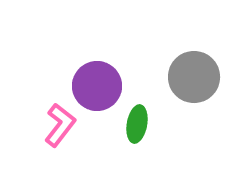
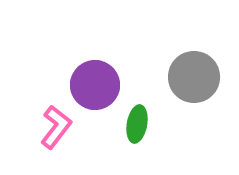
purple circle: moved 2 px left, 1 px up
pink L-shape: moved 4 px left, 2 px down
